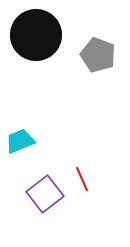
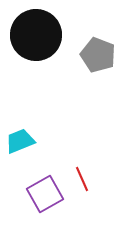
purple square: rotated 9 degrees clockwise
